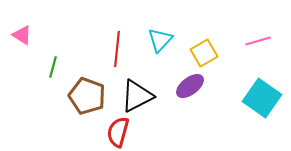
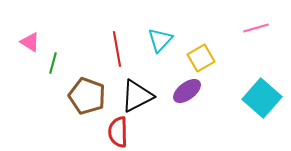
pink triangle: moved 8 px right, 7 px down
pink line: moved 2 px left, 13 px up
red line: rotated 16 degrees counterclockwise
yellow square: moved 3 px left, 5 px down
green line: moved 4 px up
purple ellipse: moved 3 px left, 5 px down
cyan square: rotated 6 degrees clockwise
red semicircle: rotated 16 degrees counterclockwise
